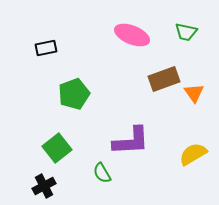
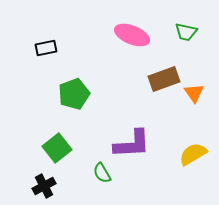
purple L-shape: moved 1 px right, 3 px down
